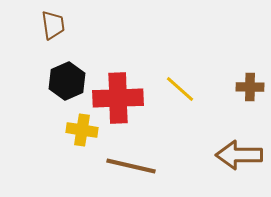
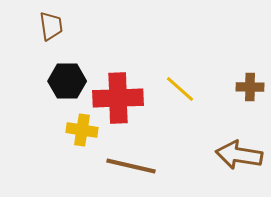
brown trapezoid: moved 2 px left, 1 px down
black hexagon: rotated 24 degrees clockwise
brown arrow: rotated 9 degrees clockwise
